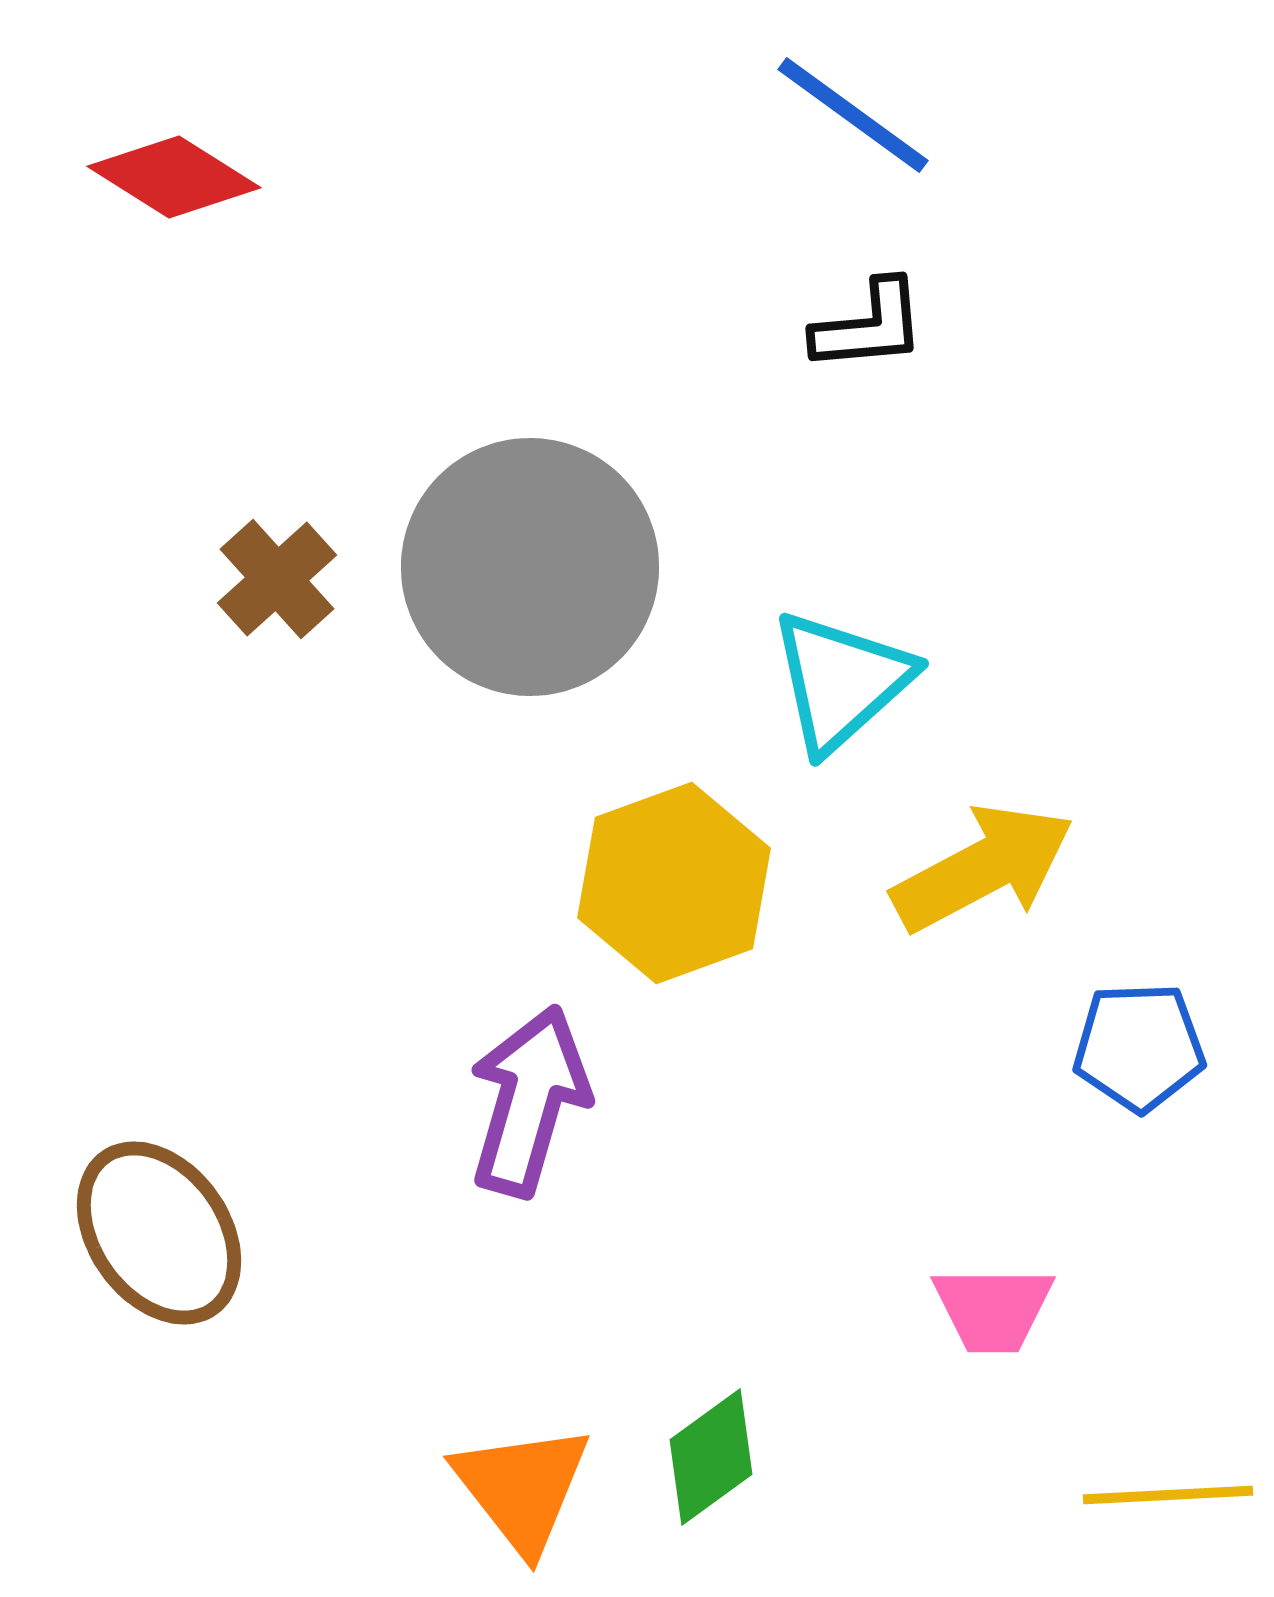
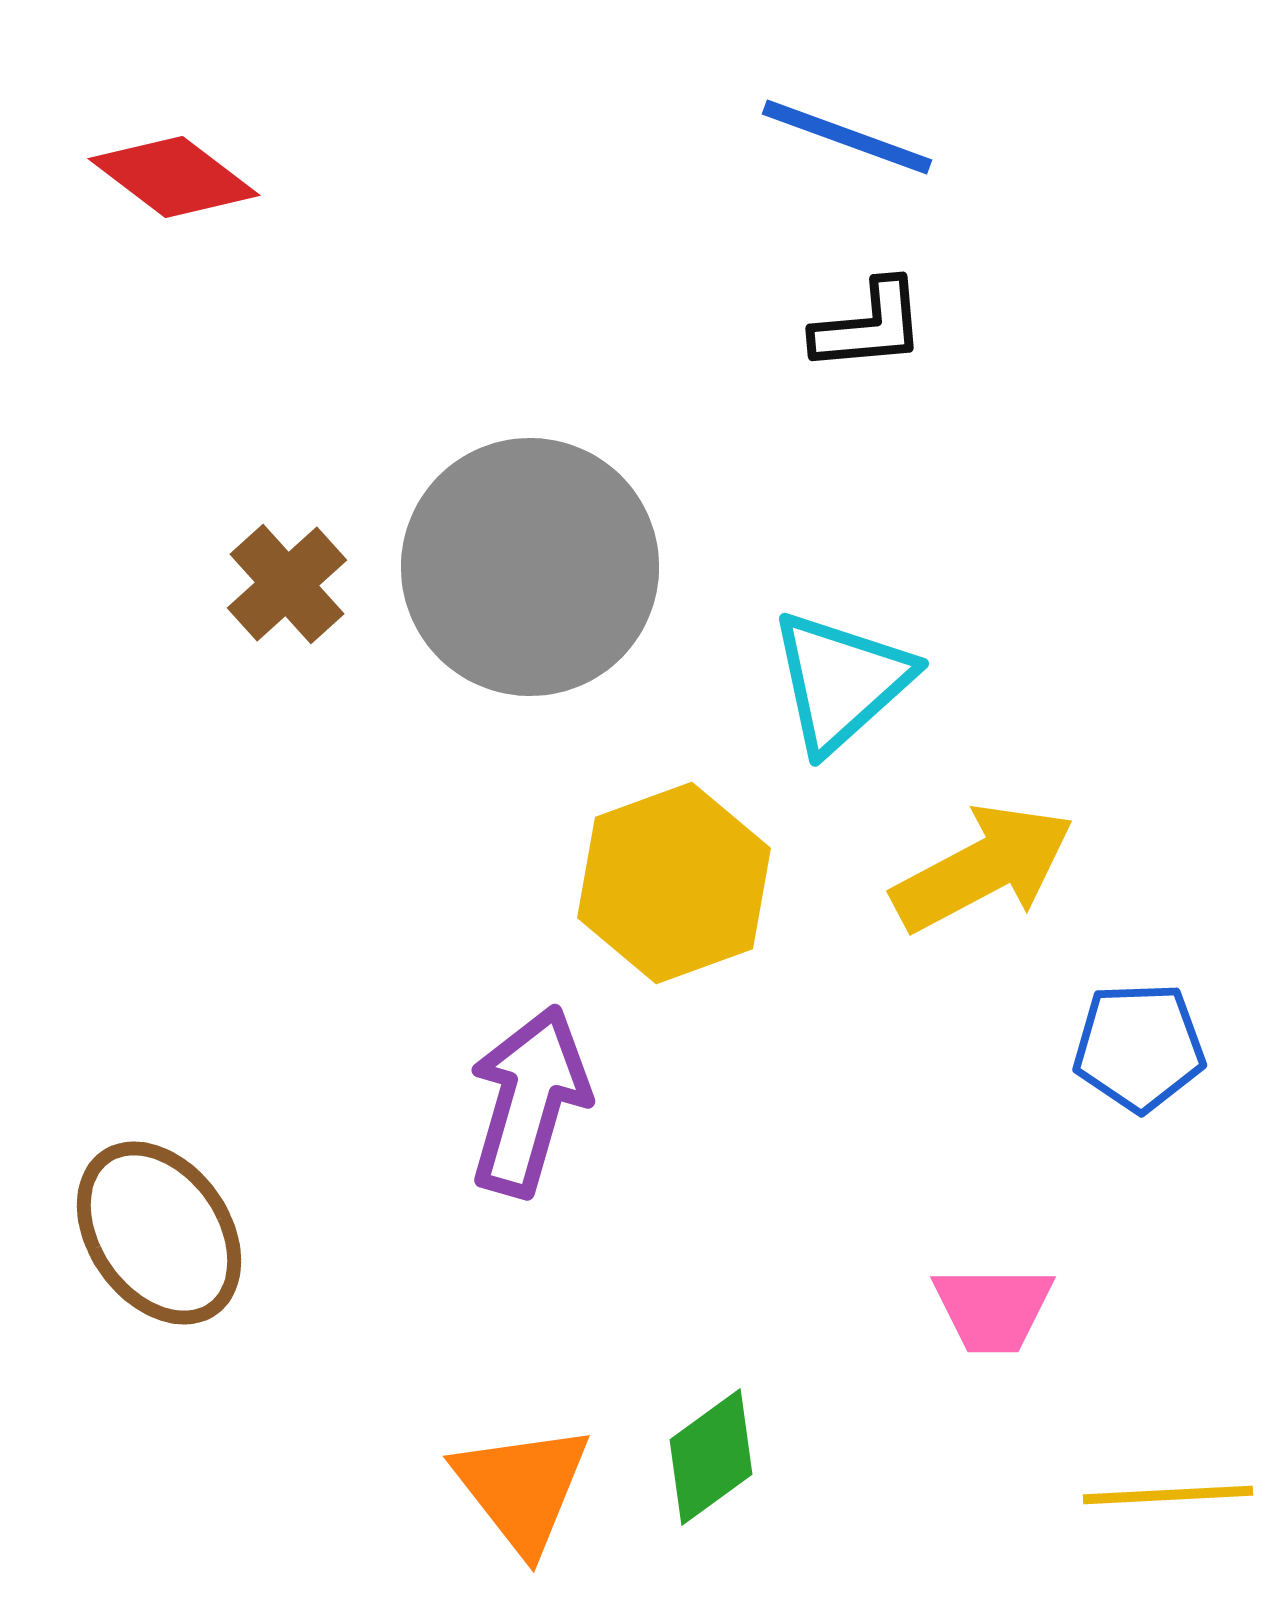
blue line: moved 6 px left, 22 px down; rotated 16 degrees counterclockwise
red diamond: rotated 5 degrees clockwise
brown cross: moved 10 px right, 5 px down
